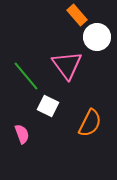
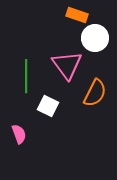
orange rectangle: rotated 30 degrees counterclockwise
white circle: moved 2 px left, 1 px down
green line: rotated 40 degrees clockwise
orange semicircle: moved 5 px right, 30 px up
pink semicircle: moved 3 px left
